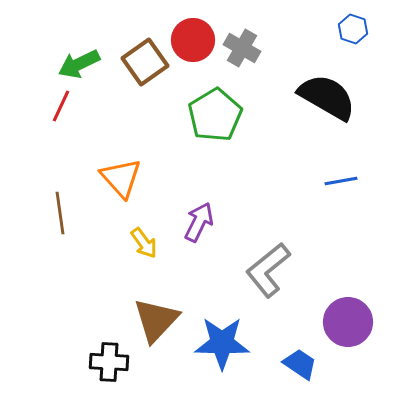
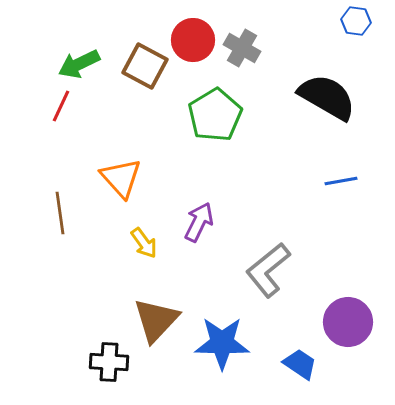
blue hexagon: moved 3 px right, 8 px up; rotated 12 degrees counterclockwise
brown square: moved 4 px down; rotated 27 degrees counterclockwise
